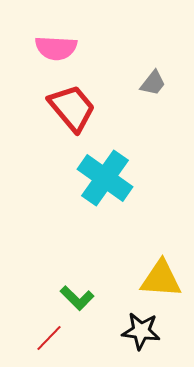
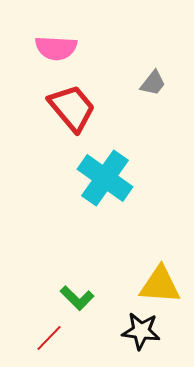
yellow triangle: moved 1 px left, 6 px down
